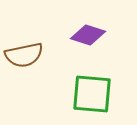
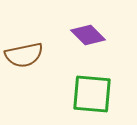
purple diamond: rotated 28 degrees clockwise
